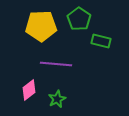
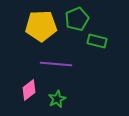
green pentagon: moved 2 px left; rotated 15 degrees clockwise
green rectangle: moved 4 px left
